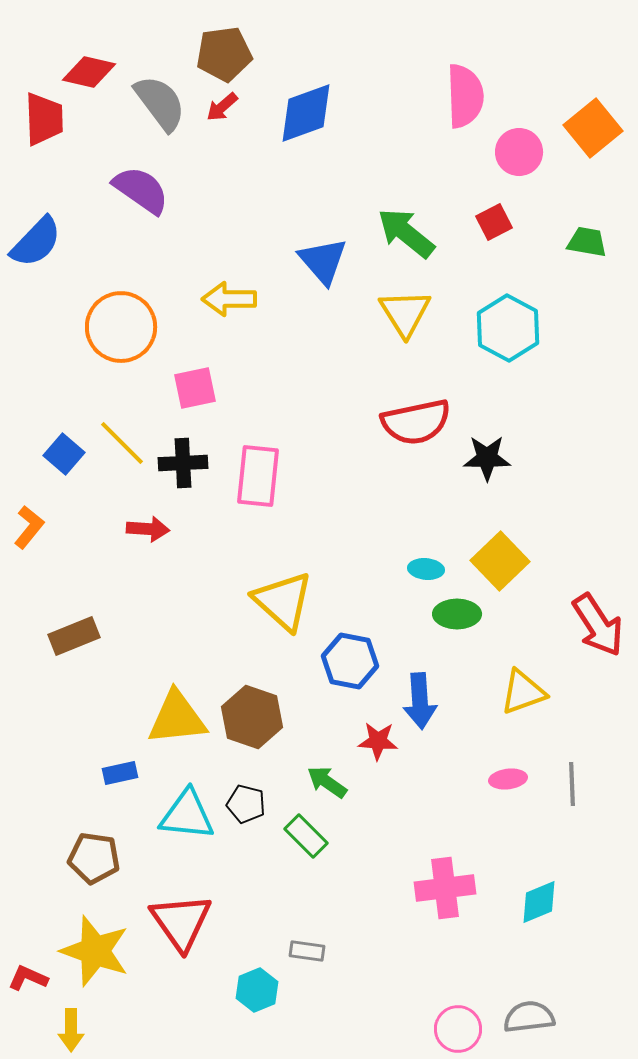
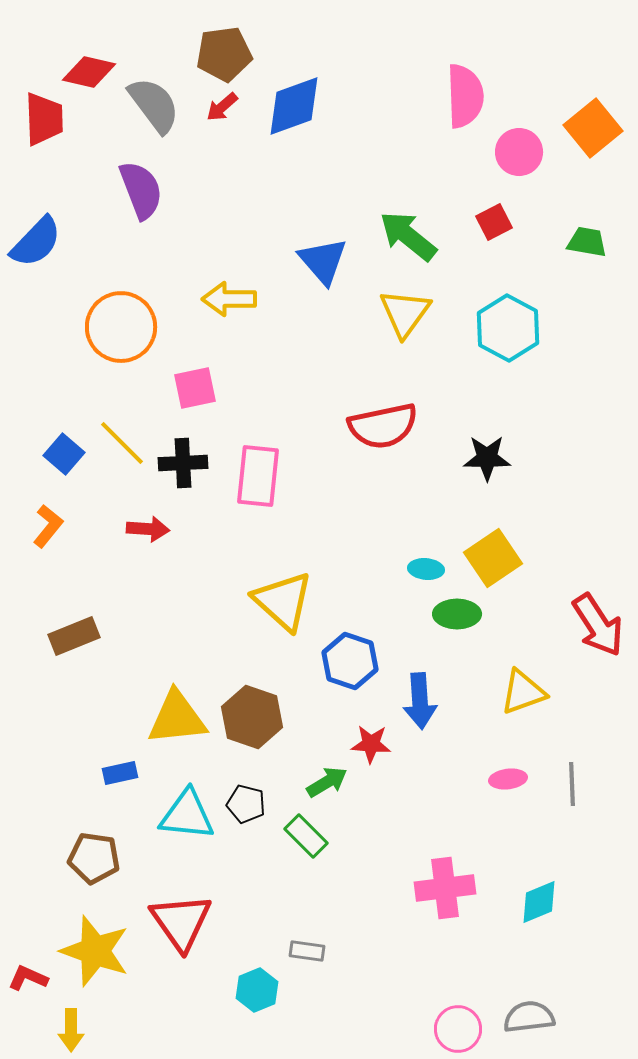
gray semicircle at (160, 103): moved 6 px left, 2 px down
blue diamond at (306, 113): moved 12 px left, 7 px up
purple semicircle at (141, 190): rotated 34 degrees clockwise
green arrow at (406, 233): moved 2 px right, 3 px down
yellow triangle at (405, 313): rotated 8 degrees clockwise
red semicircle at (416, 422): moved 33 px left, 4 px down
orange L-shape at (29, 527): moved 19 px right, 1 px up
yellow square at (500, 561): moved 7 px left, 3 px up; rotated 10 degrees clockwise
blue hexagon at (350, 661): rotated 8 degrees clockwise
red star at (378, 741): moved 7 px left, 3 px down
green arrow at (327, 782): rotated 114 degrees clockwise
